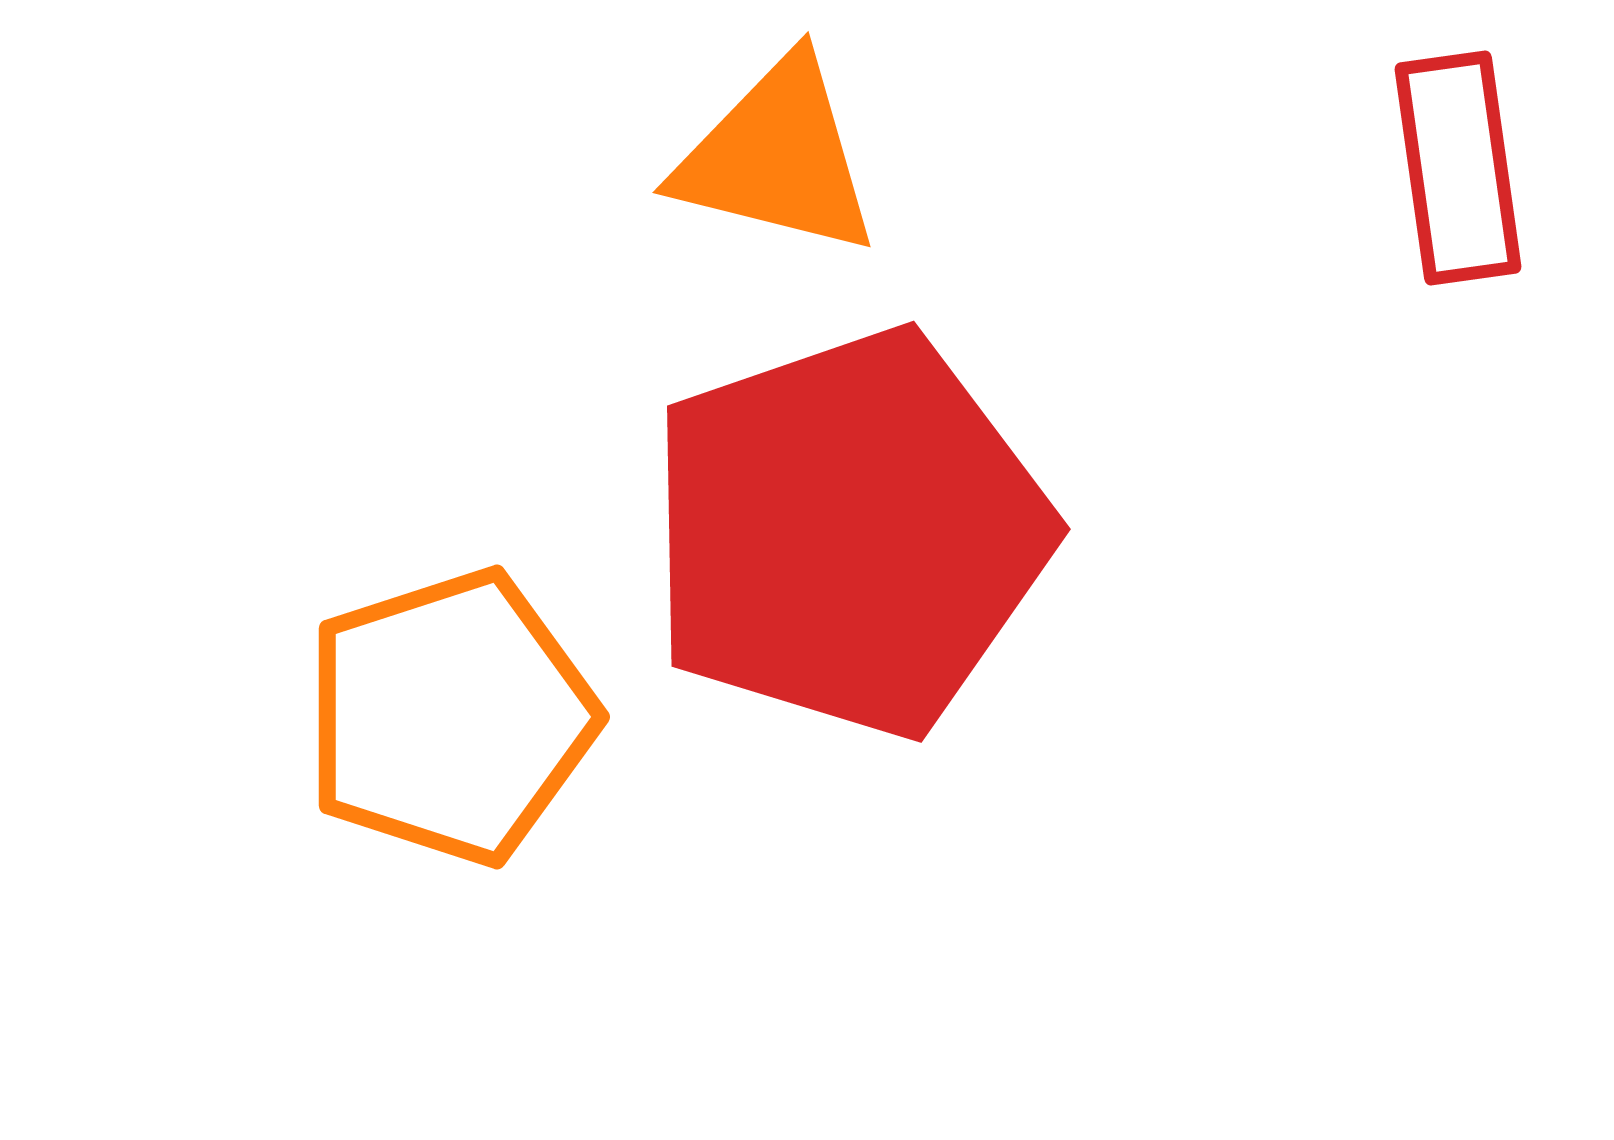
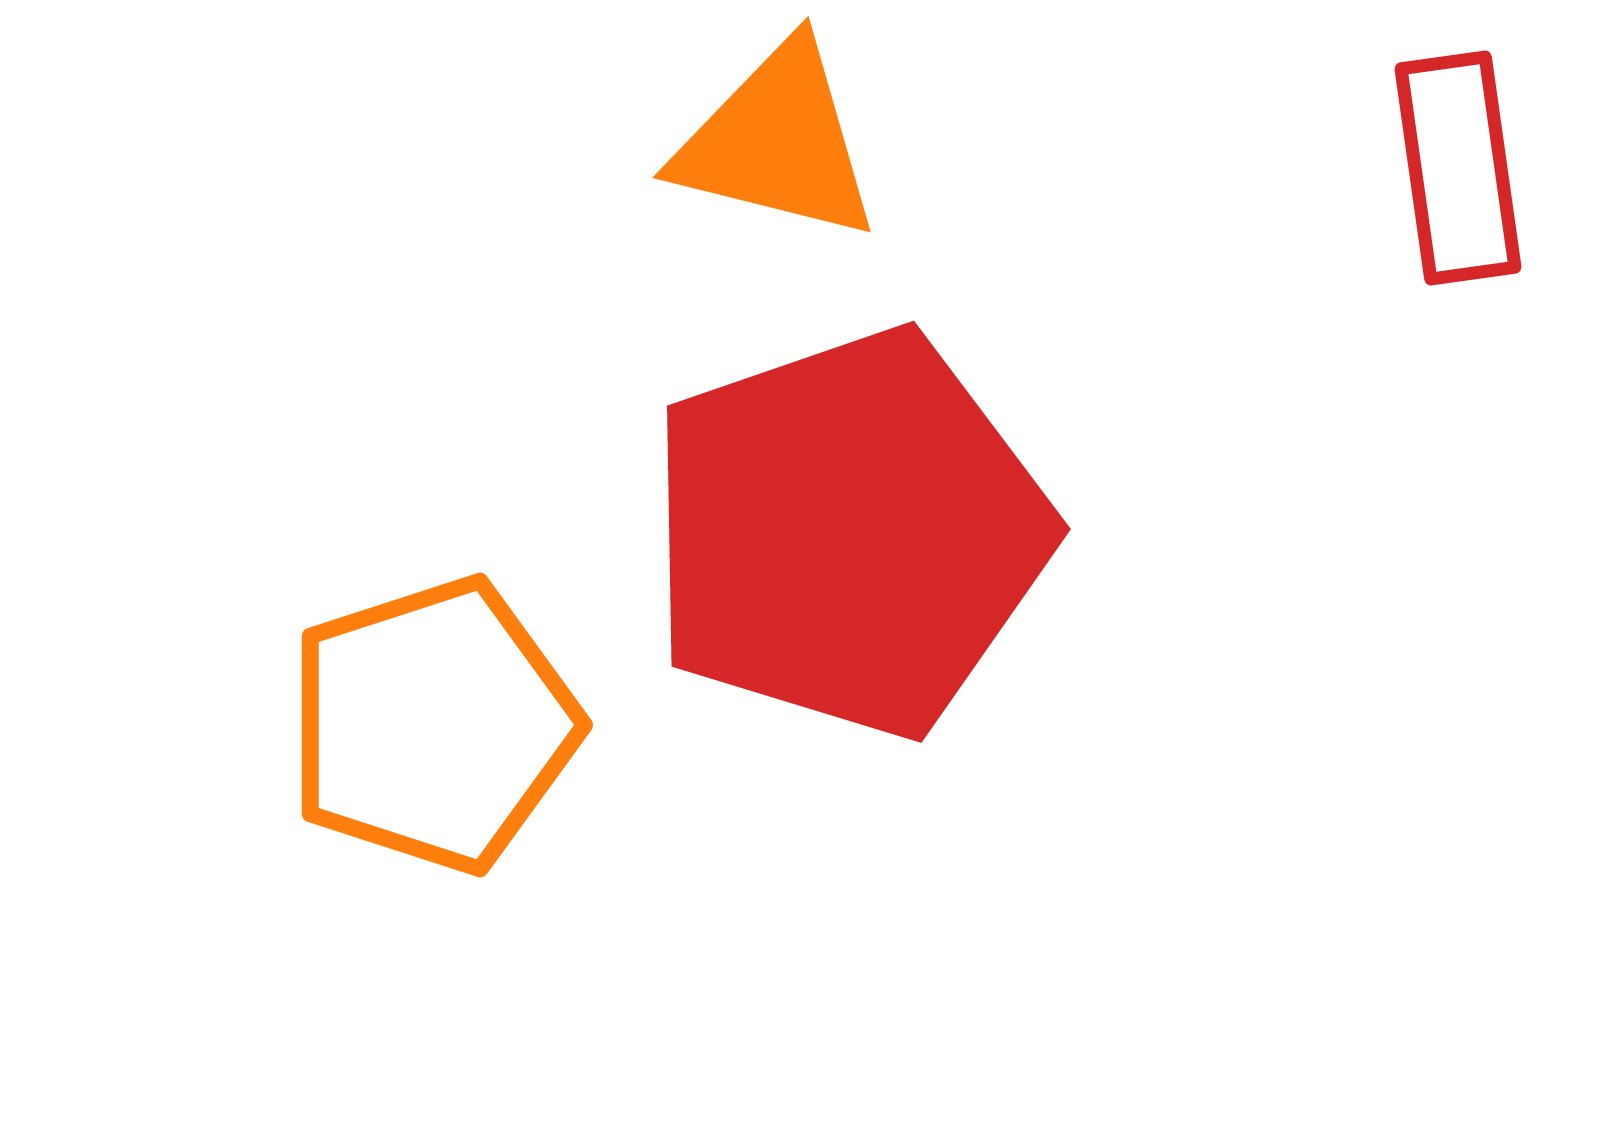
orange triangle: moved 15 px up
orange pentagon: moved 17 px left, 8 px down
